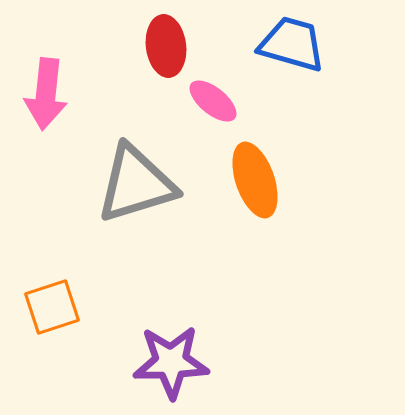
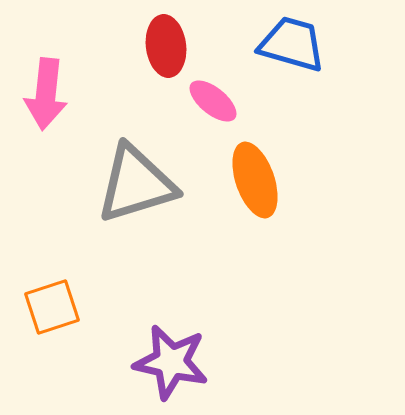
purple star: rotated 14 degrees clockwise
